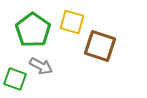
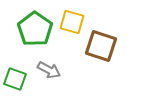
green pentagon: moved 2 px right, 1 px up
brown square: moved 1 px right
gray arrow: moved 8 px right, 4 px down
